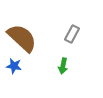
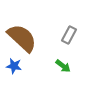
gray rectangle: moved 3 px left, 1 px down
green arrow: rotated 63 degrees counterclockwise
